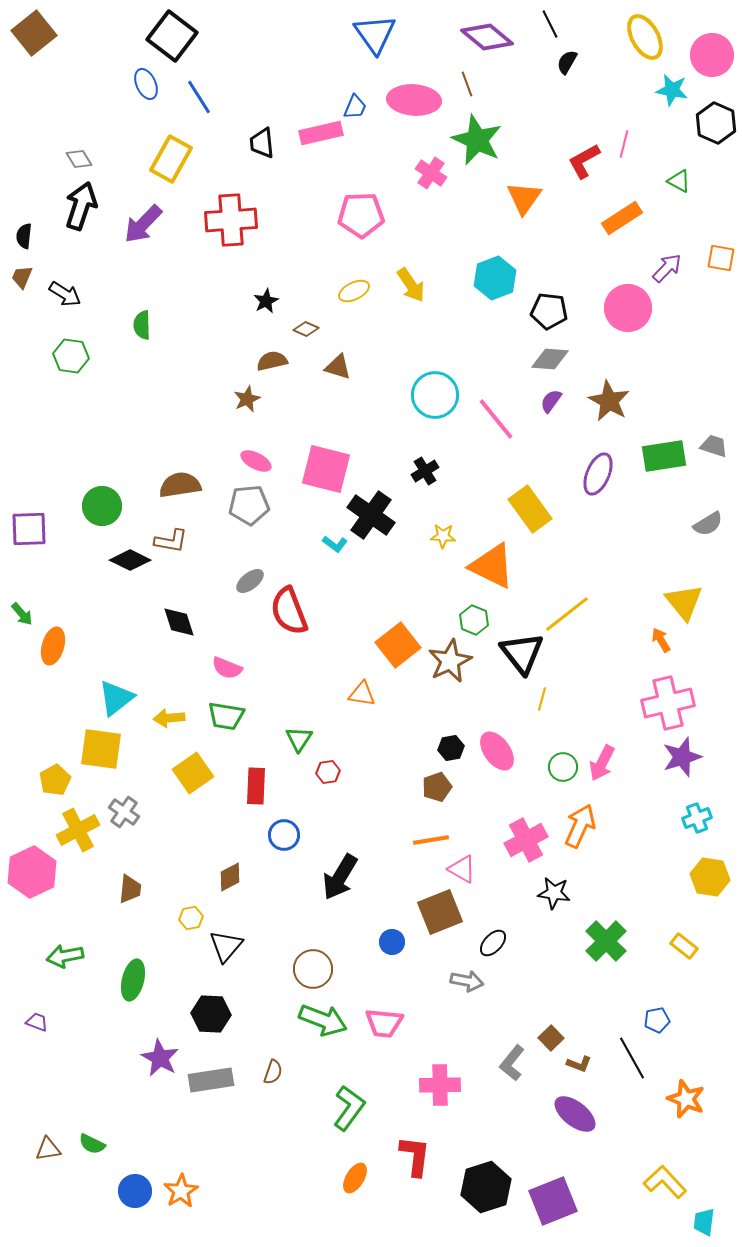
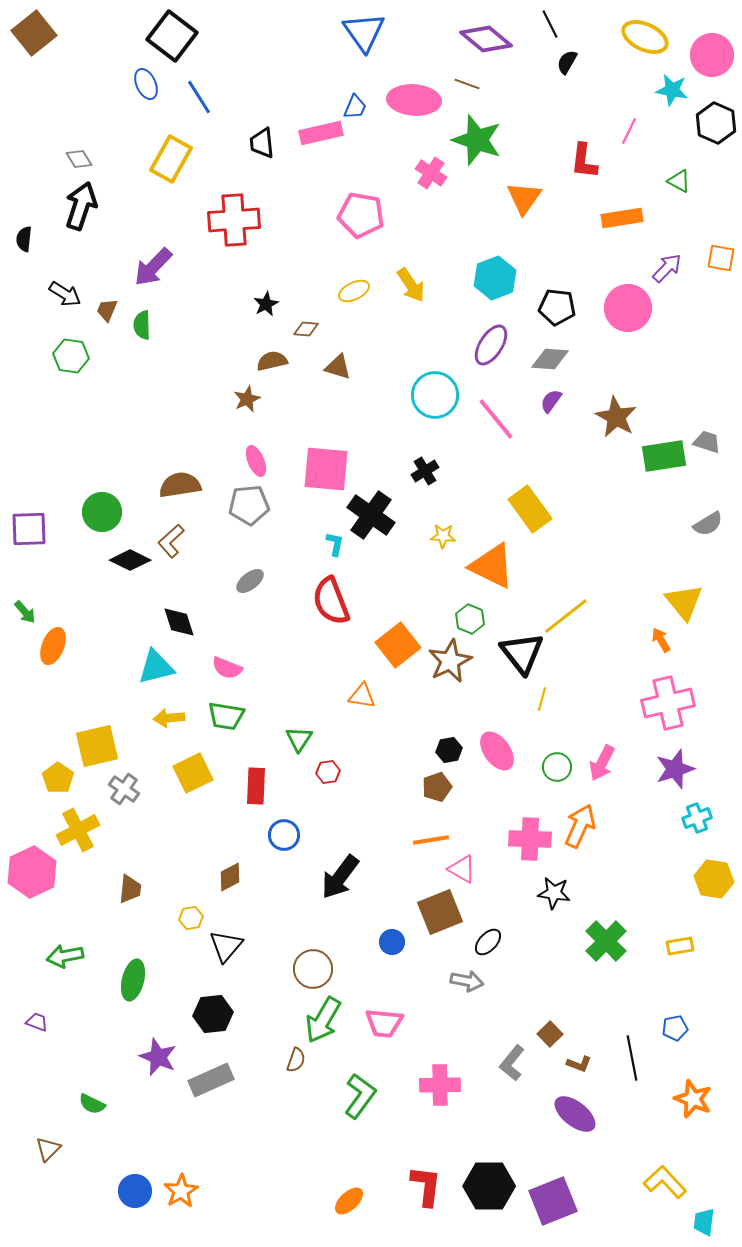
blue triangle at (375, 34): moved 11 px left, 2 px up
purple diamond at (487, 37): moved 1 px left, 2 px down
yellow ellipse at (645, 37): rotated 36 degrees counterclockwise
brown line at (467, 84): rotated 50 degrees counterclockwise
green star at (477, 140): rotated 6 degrees counterclockwise
pink line at (624, 144): moved 5 px right, 13 px up; rotated 12 degrees clockwise
red L-shape at (584, 161): rotated 54 degrees counterclockwise
pink pentagon at (361, 215): rotated 12 degrees clockwise
orange rectangle at (622, 218): rotated 24 degrees clockwise
red cross at (231, 220): moved 3 px right
purple arrow at (143, 224): moved 10 px right, 43 px down
black semicircle at (24, 236): moved 3 px down
brown trapezoid at (22, 277): moved 85 px right, 33 px down
black star at (266, 301): moved 3 px down
black pentagon at (549, 311): moved 8 px right, 4 px up
brown diamond at (306, 329): rotated 20 degrees counterclockwise
brown star at (609, 401): moved 7 px right, 16 px down
gray trapezoid at (714, 446): moved 7 px left, 4 px up
pink ellipse at (256, 461): rotated 40 degrees clockwise
pink square at (326, 469): rotated 9 degrees counterclockwise
purple ellipse at (598, 474): moved 107 px left, 129 px up; rotated 9 degrees clockwise
green circle at (102, 506): moved 6 px down
brown L-shape at (171, 541): rotated 128 degrees clockwise
cyan L-shape at (335, 544): rotated 115 degrees counterclockwise
red semicircle at (289, 611): moved 42 px right, 10 px up
green arrow at (22, 614): moved 3 px right, 2 px up
yellow line at (567, 614): moved 1 px left, 2 px down
green hexagon at (474, 620): moved 4 px left, 1 px up
orange ellipse at (53, 646): rotated 6 degrees clockwise
orange triangle at (362, 694): moved 2 px down
cyan triangle at (116, 698): moved 40 px right, 31 px up; rotated 24 degrees clockwise
black hexagon at (451, 748): moved 2 px left, 2 px down
yellow square at (101, 749): moved 4 px left, 3 px up; rotated 21 degrees counterclockwise
purple star at (682, 757): moved 7 px left, 12 px down
green circle at (563, 767): moved 6 px left
yellow square at (193, 773): rotated 9 degrees clockwise
yellow pentagon at (55, 780): moved 3 px right, 2 px up; rotated 8 degrees counterclockwise
gray cross at (124, 812): moved 23 px up
pink cross at (526, 840): moved 4 px right, 1 px up; rotated 30 degrees clockwise
black arrow at (340, 877): rotated 6 degrees clockwise
yellow hexagon at (710, 877): moved 4 px right, 2 px down
black ellipse at (493, 943): moved 5 px left, 1 px up
yellow rectangle at (684, 946): moved 4 px left; rotated 48 degrees counterclockwise
black hexagon at (211, 1014): moved 2 px right; rotated 9 degrees counterclockwise
green arrow at (323, 1020): rotated 99 degrees clockwise
blue pentagon at (657, 1020): moved 18 px right, 8 px down
brown square at (551, 1038): moved 1 px left, 4 px up
purple star at (160, 1058): moved 2 px left, 1 px up; rotated 6 degrees counterclockwise
black line at (632, 1058): rotated 18 degrees clockwise
brown semicircle at (273, 1072): moved 23 px right, 12 px up
gray rectangle at (211, 1080): rotated 15 degrees counterclockwise
orange star at (686, 1099): moved 7 px right
green L-shape at (349, 1108): moved 11 px right, 12 px up
green semicircle at (92, 1144): moved 40 px up
brown triangle at (48, 1149): rotated 36 degrees counterclockwise
red L-shape at (415, 1156): moved 11 px right, 30 px down
orange ellipse at (355, 1178): moved 6 px left, 23 px down; rotated 16 degrees clockwise
black hexagon at (486, 1187): moved 3 px right, 1 px up; rotated 18 degrees clockwise
